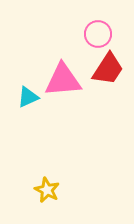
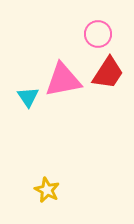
red trapezoid: moved 4 px down
pink triangle: rotated 6 degrees counterclockwise
cyan triangle: rotated 40 degrees counterclockwise
